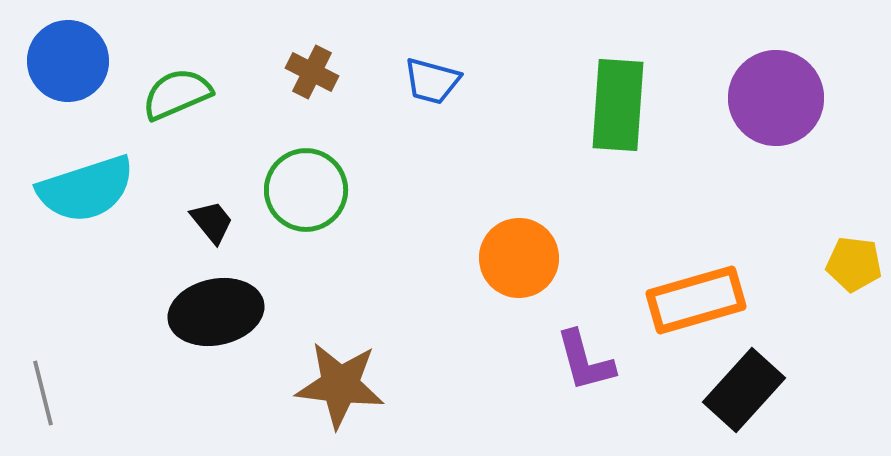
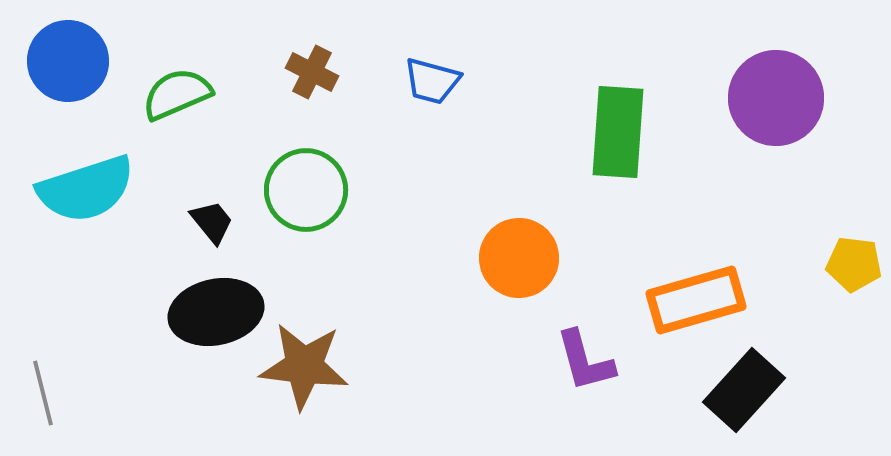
green rectangle: moved 27 px down
brown star: moved 36 px left, 19 px up
